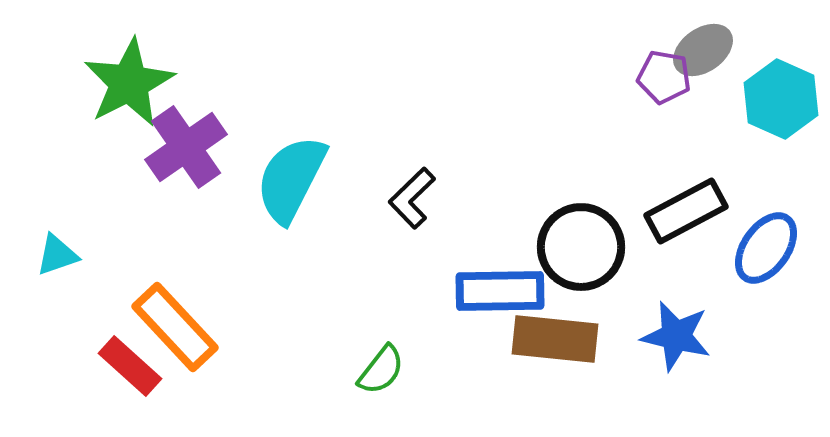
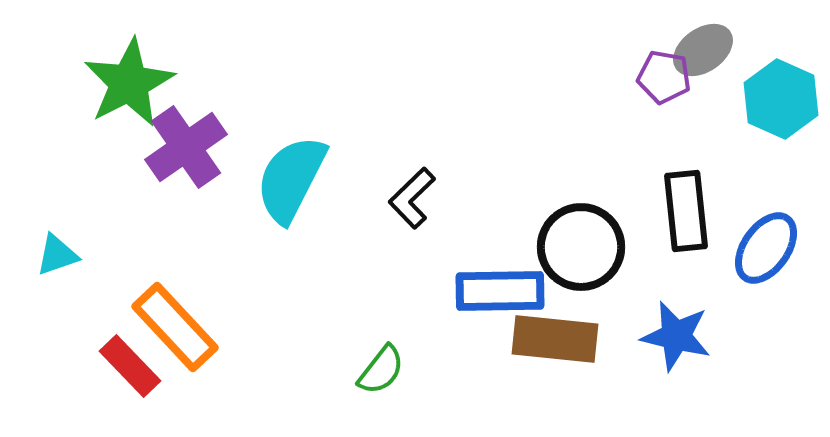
black rectangle: rotated 68 degrees counterclockwise
red rectangle: rotated 4 degrees clockwise
